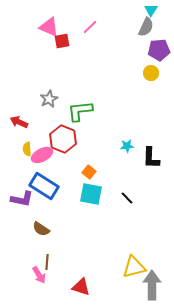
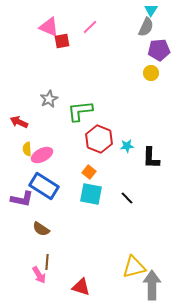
red hexagon: moved 36 px right
